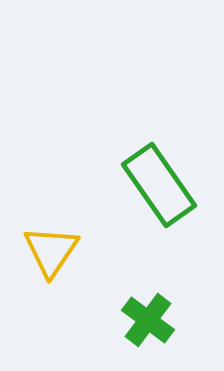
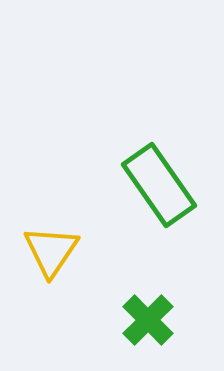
green cross: rotated 8 degrees clockwise
